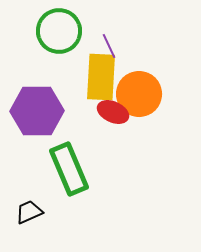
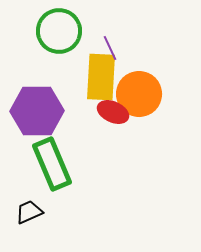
purple line: moved 1 px right, 2 px down
green rectangle: moved 17 px left, 5 px up
